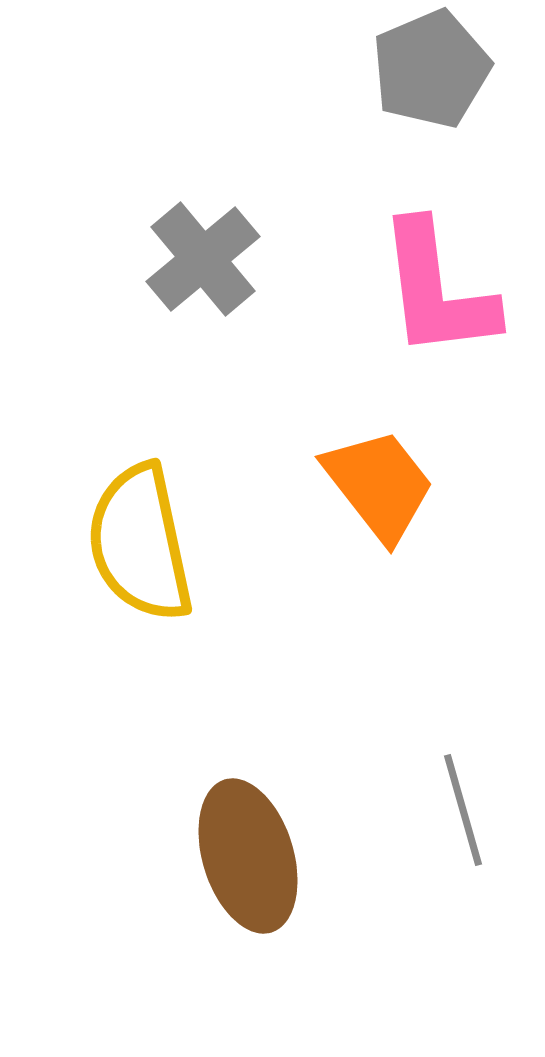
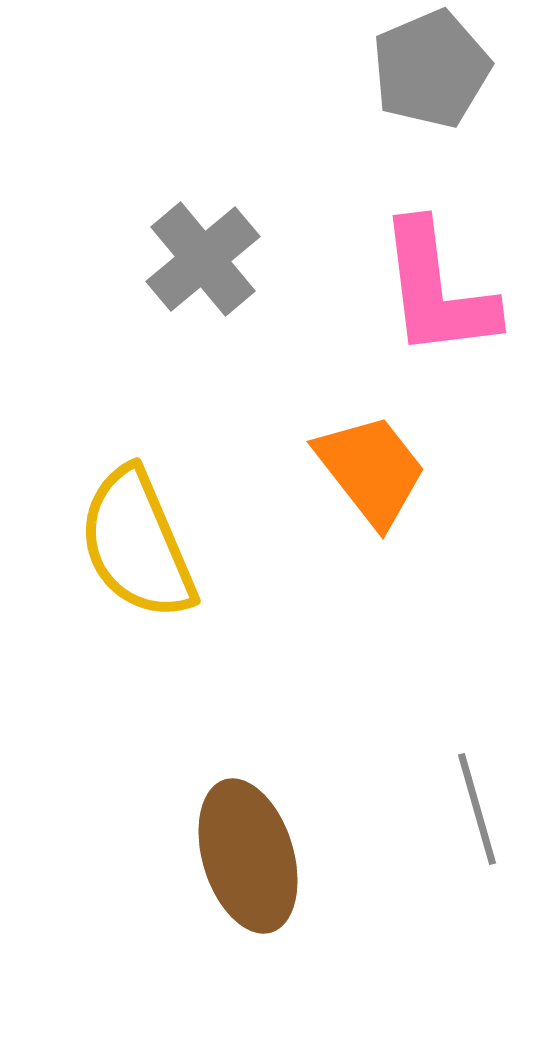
orange trapezoid: moved 8 px left, 15 px up
yellow semicircle: moved 3 px left, 1 px down; rotated 11 degrees counterclockwise
gray line: moved 14 px right, 1 px up
